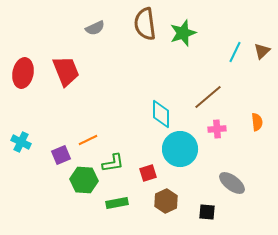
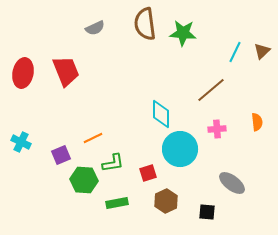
green star: rotated 24 degrees clockwise
brown line: moved 3 px right, 7 px up
orange line: moved 5 px right, 2 px up
